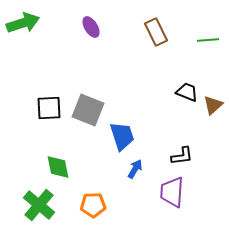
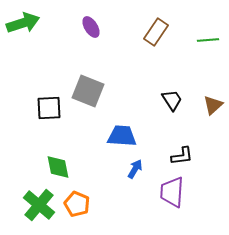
brown rectangle: rotated 60 degrees clockwise
black trapezoid: moved 15 px left, 8 px down; rotated 35 degrees clockwise
gray square: moved 19 px up
blue trapezoid: rotated 68 degrees counterclockwise
orange pentagon: moved 16 px left, 1 px up; rotated 25 degrees clockwise
